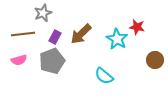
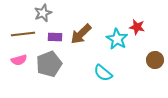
purple rectangle: rotated 64 degrees clockwise
gray pentagon: moved 3 px left, 3 px down
cyan semicircle: moved 1 px left, 3 px up
